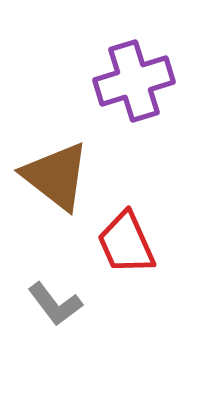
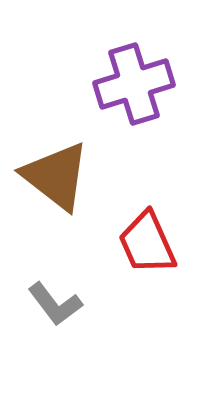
purple cross: moved 3 px down
red trapezoid: moved 21 px right
